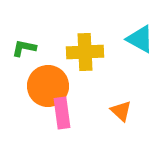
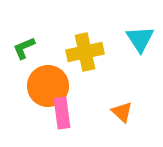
cyan triangle: rotated 28 degrees clockwise
green L-shape: rotated 35 degrees counterclockwise
yellow cross: rotated 9 degrees counterclockwise
orange triangle: moved 1 px right, 1 px down
